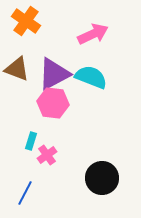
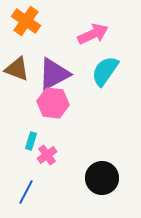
cyan semicircle: moved 14 px right, 6 px up; rotated 76 degrees counterclockwise
blue line: moved 1 px right, 1 px up
